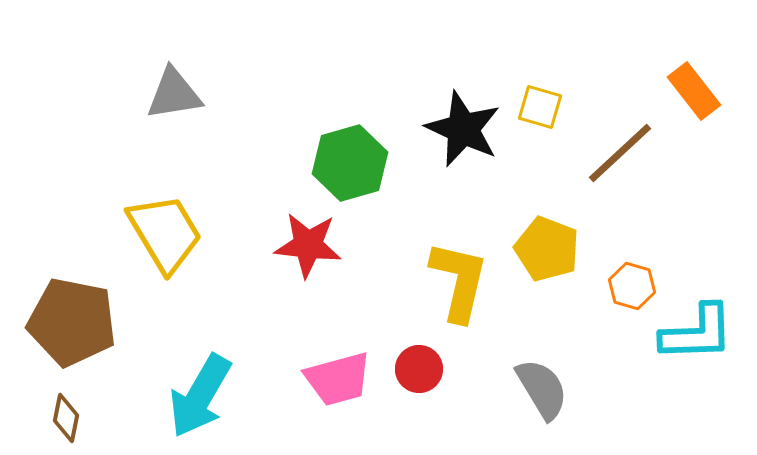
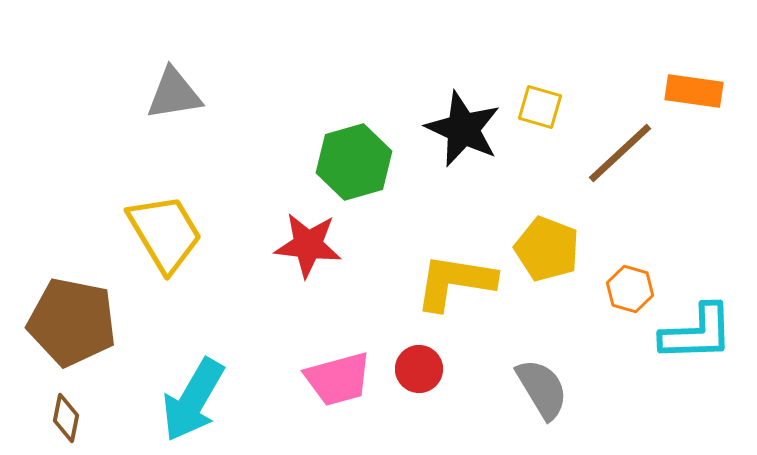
orange rectangle: rotated 44 degrees counterclockwise
green hexagon: moved 4 px right, 1 px up
yellow L-shape: moved 4 px left, 1 px down; rotated 94 degrees counterclockwise
orange hexagon: moved 2 px left, 3 px down
cyan arrow: moved 7 px left, 4 px down
